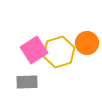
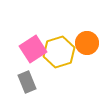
pink square: moved 1 px left, 1 px up
gray rectangle: rotated 70 degrees clockwise
